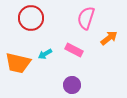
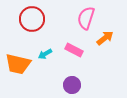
red circle: moved 1 px right, 1 px down
orange arrow: moved 4 px left
orange trapezoid: moved 1 px down
